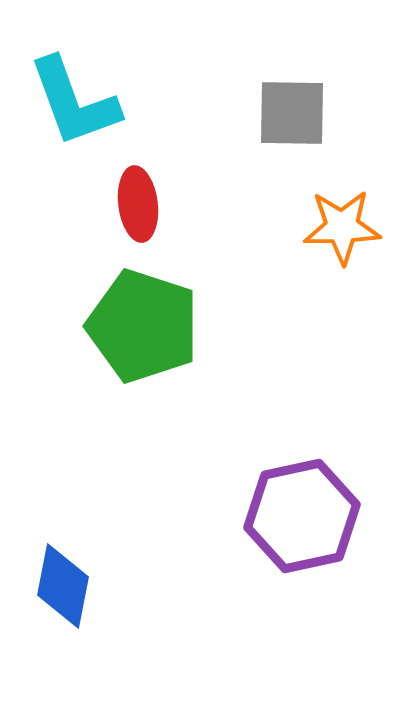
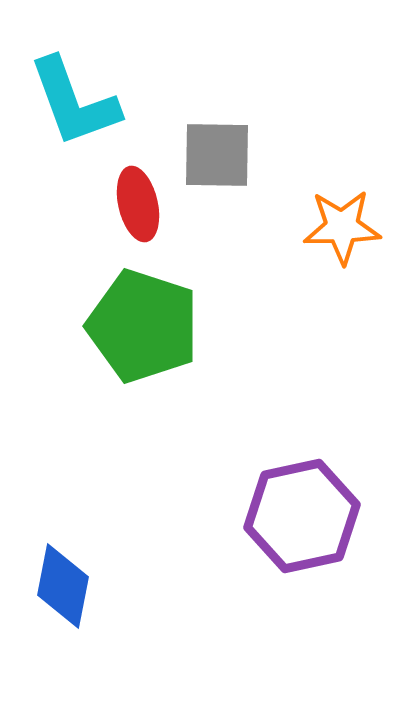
gray square: moved 75 px left, 42 px down
red ellipse: rotated 6 degrees counterclockwise
